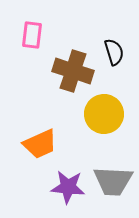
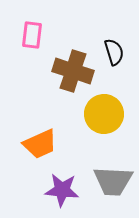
purple star: moved 6 px left, 3 px down
